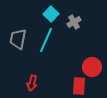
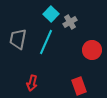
gray cross: moved 4 px left
cyan line: moved 2 px down
red circle: moved 17 px up
red rectangle: rotated 24 degrees counterclockwise
